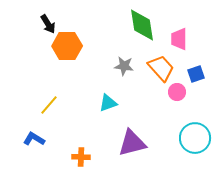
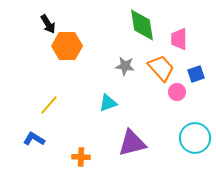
gray star: moved 1 px right
